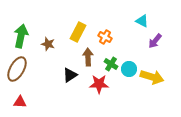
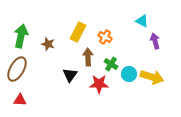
purple arrow: rotated 126 degrees clockwise
cyan circle: moved 5 px down
black triangle: rotated 21 degrees counterclockwise
red triangle: moved 2 px up
